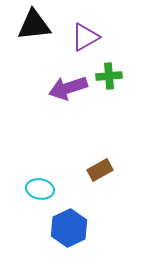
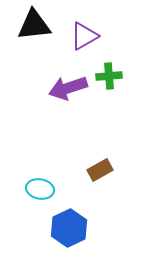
purple triangle: moved 1 px left, 1 px up
